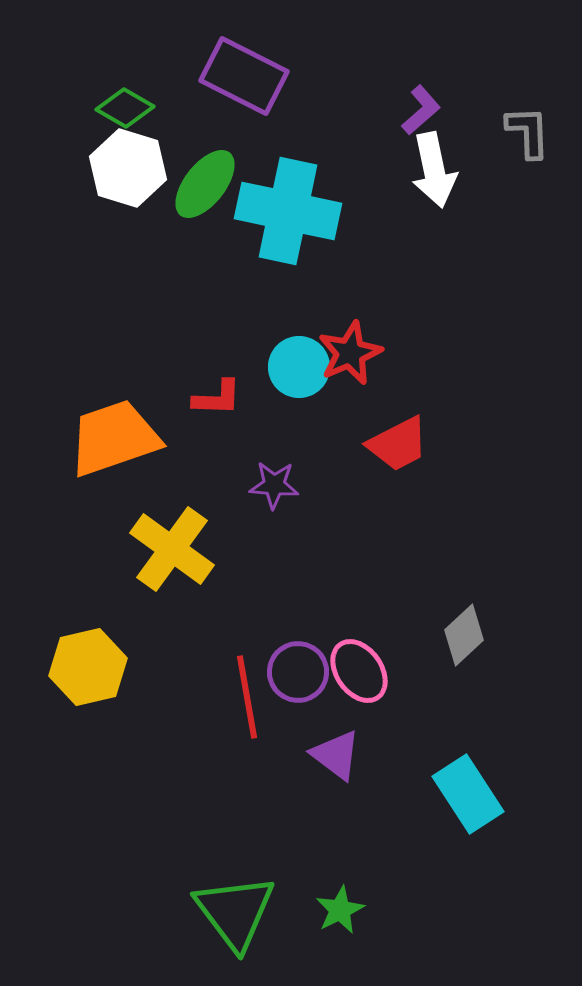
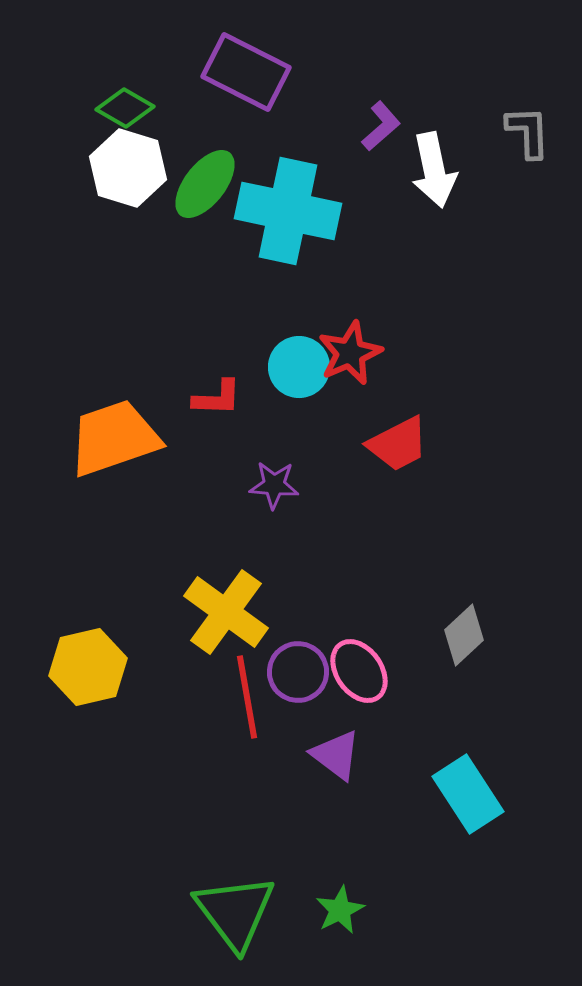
purple rectangle: moved 2 px right, 4 px up
purple L-shape: moved 40 px left, 16 px down
yellow cross: moved 54 px right, 63 px down
